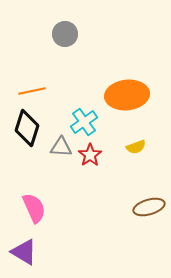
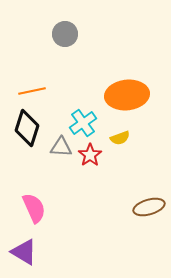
cyan cross: moved 1 px left, 1 px down
yellow semicircle: moved 16 px left, 9 px up
